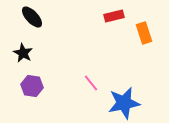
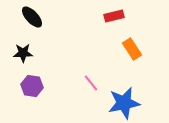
orange rectangle: moved 12 px left, 16 px down; rotated 15 degrees counterclockwise
black star: rotated 30 degrees counterclockwise
